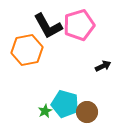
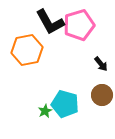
black L-shape: moved 2 px right, 4 px up
black arrow: moved 2 px left, 2 px up; rotated 77 degrees clockwise
brown circle: moved 15 px right, 17 px up
